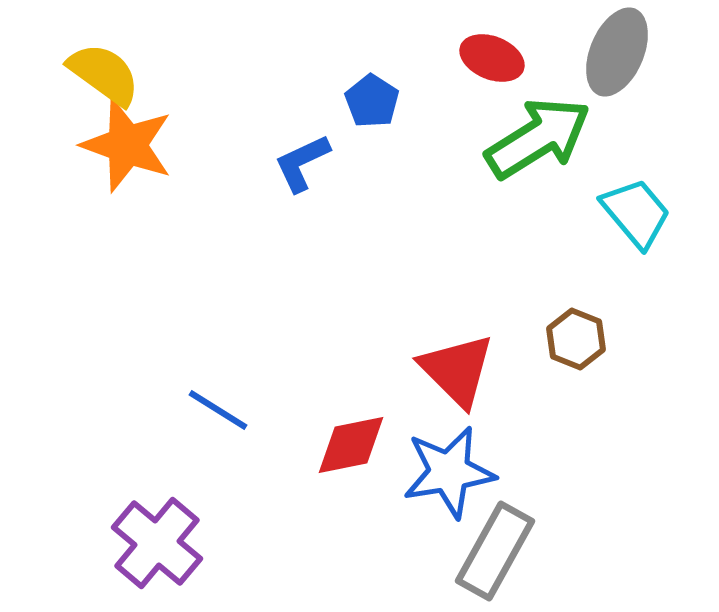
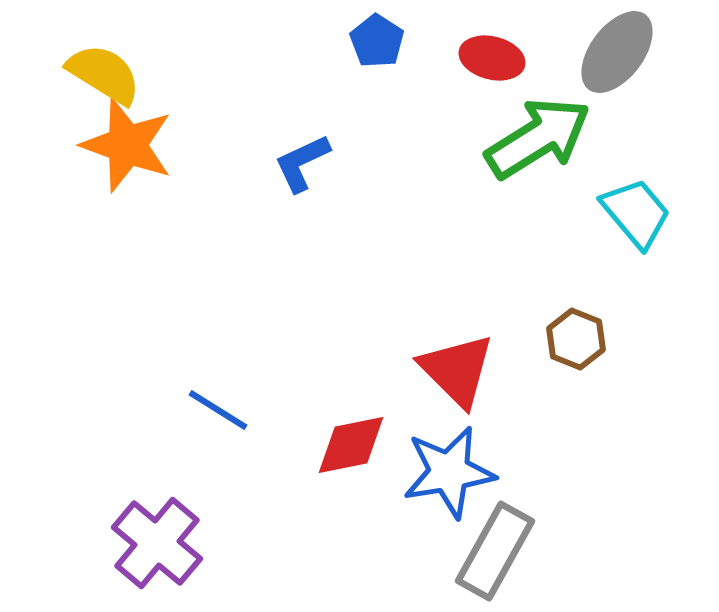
gray ellipse: rotated 14 degrees clockwise
red ellipse: rotated 8 degrees counterclockwise
yellow semicircle: rotated 4 degrees counterclockwise
blue pentagon: moved 5 px right, 60 px up
